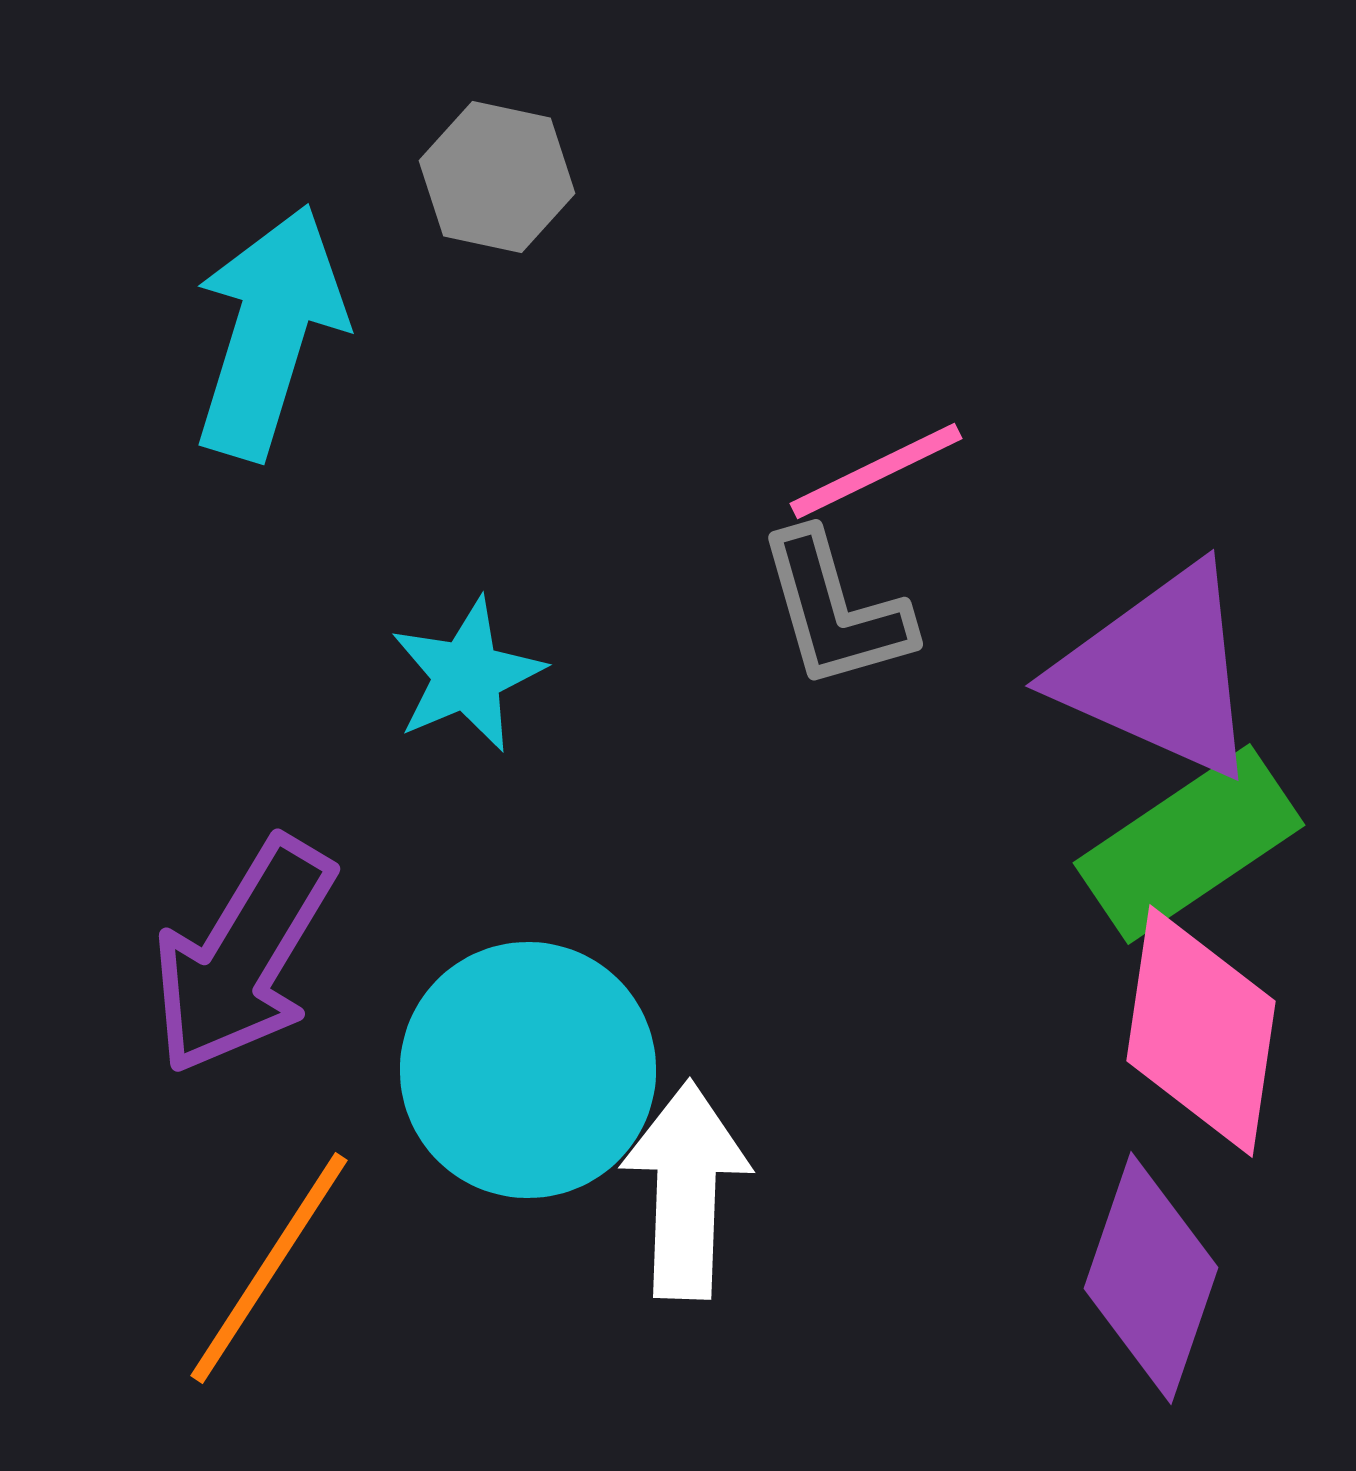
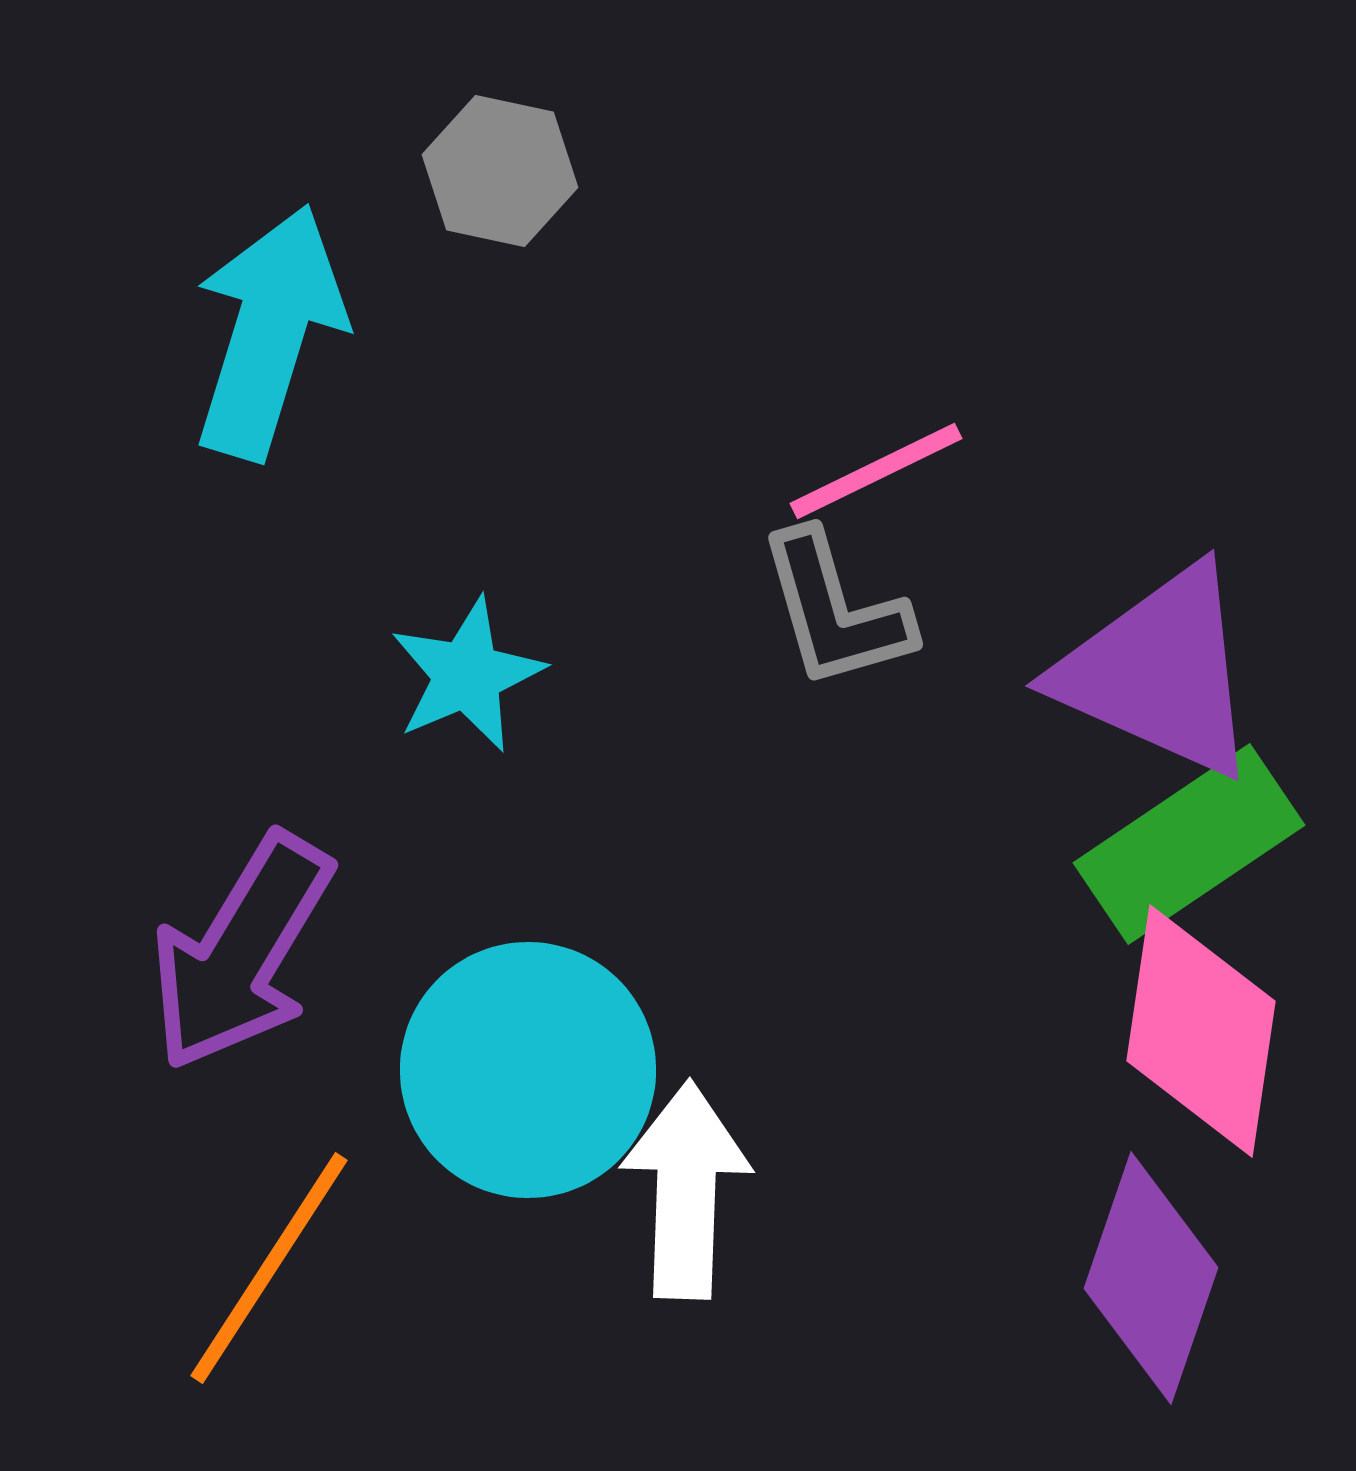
gray hexagon: moved 3 px right, 6 px up
purple arrow: moved 2 px left, 4 px up
